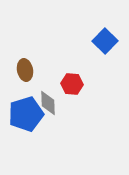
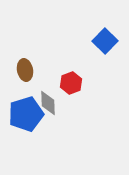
red hexagon: moved 1 px left, 1 px up; rotated 25 degrees counterclockwise
